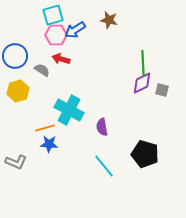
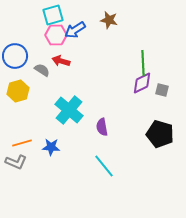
red arrow: moved 2 px down
cyan cross: rotated 12 degrees clockwise
orange line: moved 23 px left, 15 px down
blue star: moved 2 px right, 3 px down
black pentagon: moved 15 px right, 20 px up
